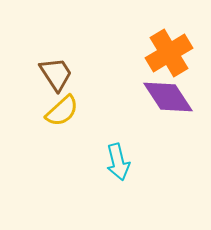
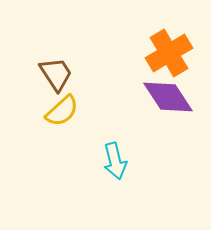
cyan arrow: moved 3 px left, 1 px up
